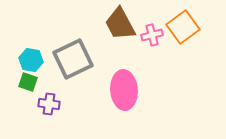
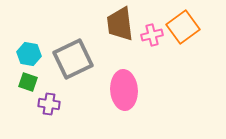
brown trapezoid: rotated 21 degrees clockwise
cyan hexagon: moved 2 px left, 6 px up
